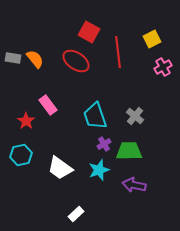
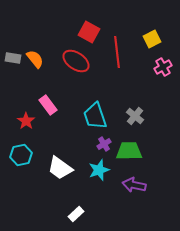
red line: moved 1 px left
